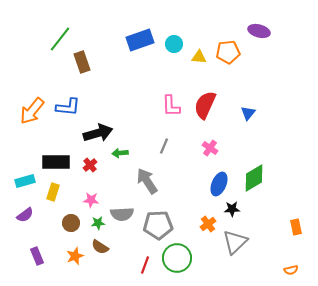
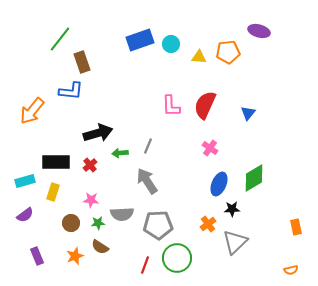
cyan circle: moved 3 px left
blue L-shape: moved 3 px right, 16 px up
gray line: moved 16 px left
